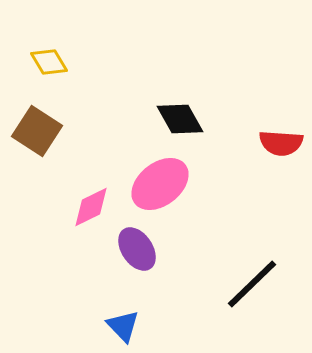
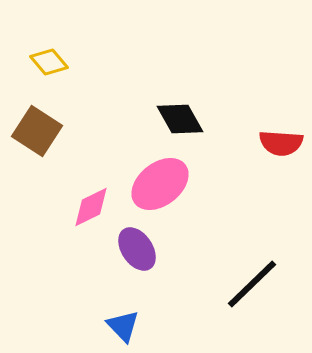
yellow diamond: rotated 9 degrees counterclockwise
